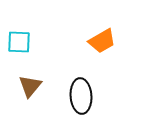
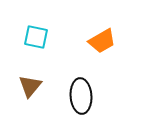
cyan square: moved 17 px right, 5 px up; rotated 10 degrees clockwise
